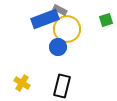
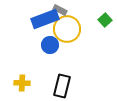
green square: moved 1 px left; rotated 24 degrees counterclockwise
blue circle: moved 8 px left, 2 px up
yellow cross: rotated 28 degrees counterclockwise
